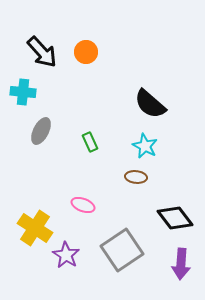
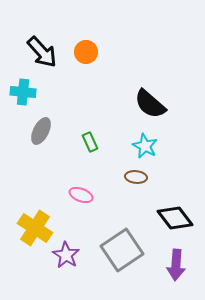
pink ellipse: moved 2 px left, 10 px up
purple arrow: moved 5 px left, 1 px down
